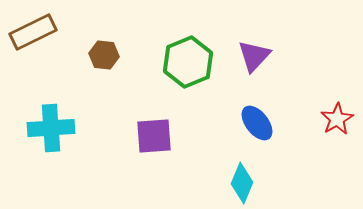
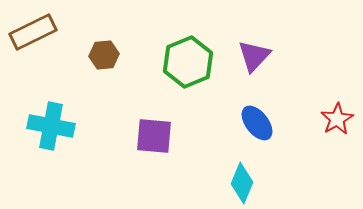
brown hexagon: rotated 12 degrees counterclockwise
cyan cross: moved 2 px up; rotated 15 degrees clockwise
purple square: rotated 9 degrees clockwise
